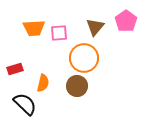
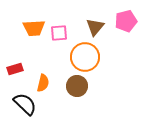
pink pentagon: rotated 20 degrees clockwise
orange circle: moved 1 px right, 1 px up
